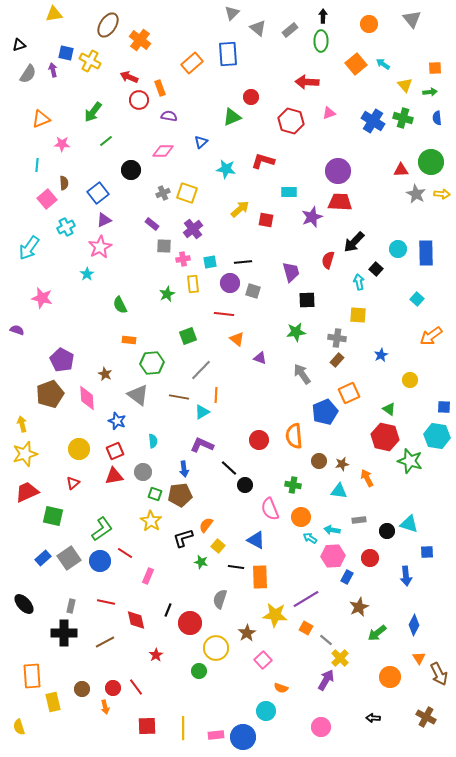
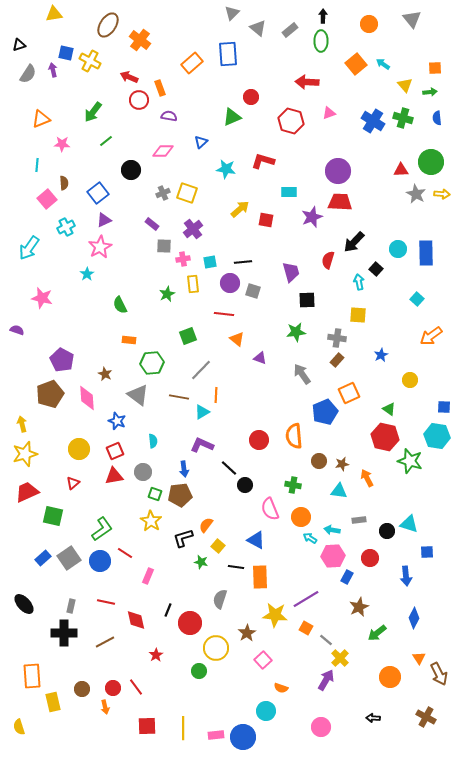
blue diamond at (414, 625): moved 7 px up
